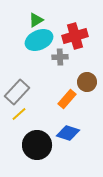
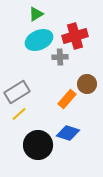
green triangle: moved 6 px up
brown circle: moved 2 px down
gray rectangle: rotated 15 degrees clockwise
black circle: moved 1 px right
